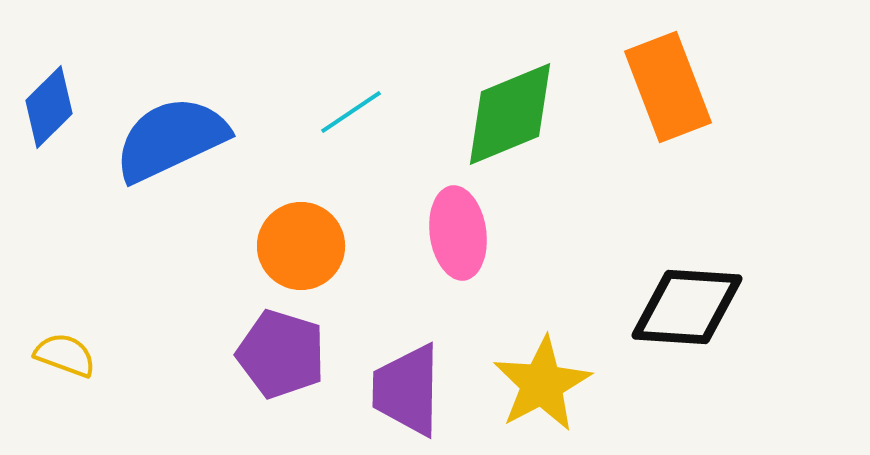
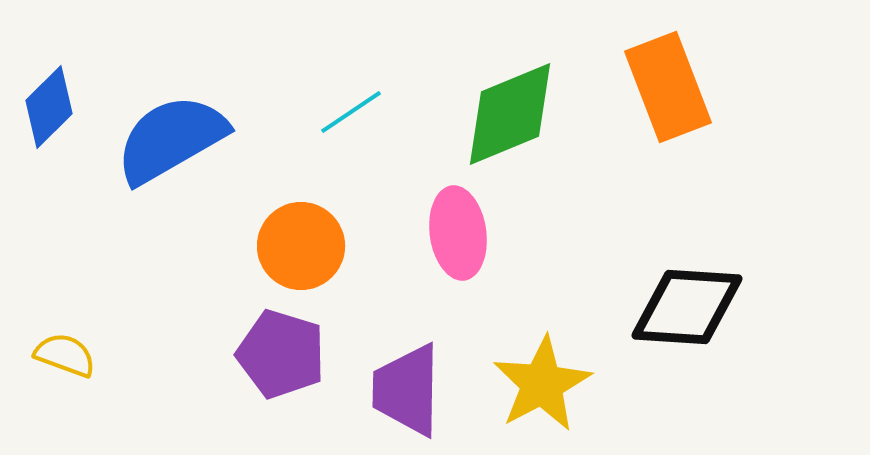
blue semicircle: rotated 5 degrees counterclockwise
